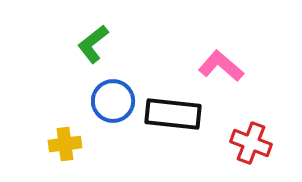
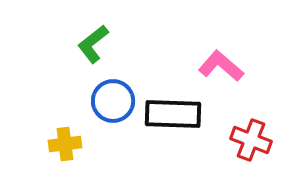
black rectangle: rotated 4 degrees counterclockwise
red cross: moved 3 px up
